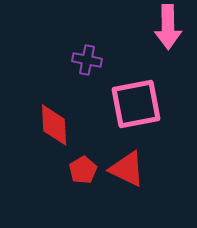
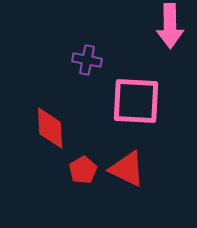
pink arrow: moved 2 px right, 1 px up
pink square: moved 3 px up; rotated 14 degrees clockwise
red diamond: moved 4 px left, 3 px down
